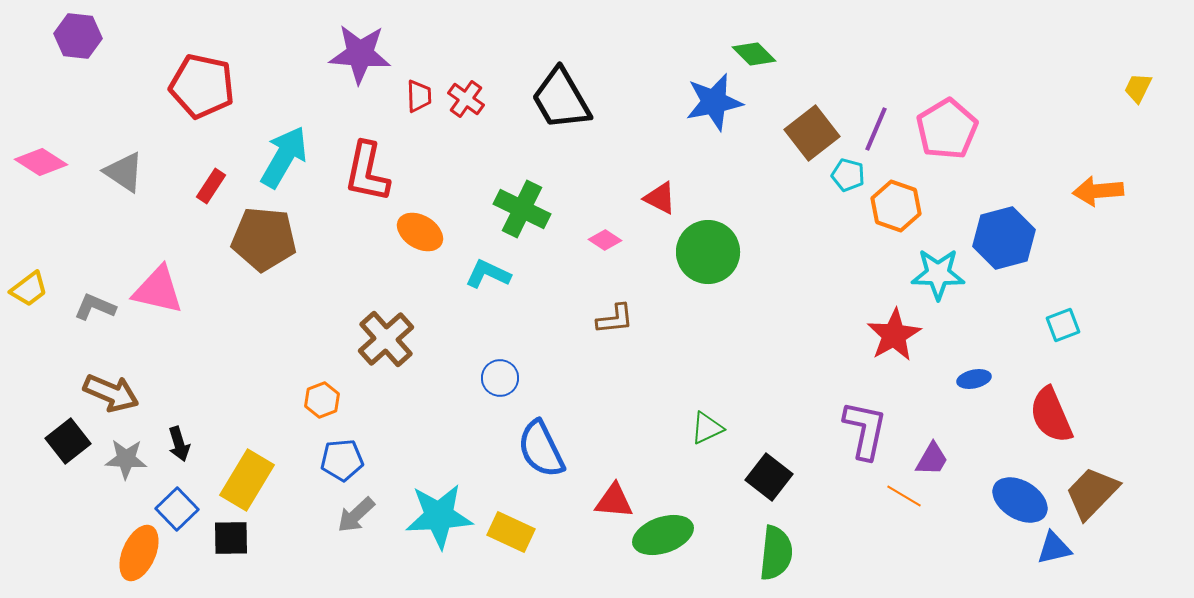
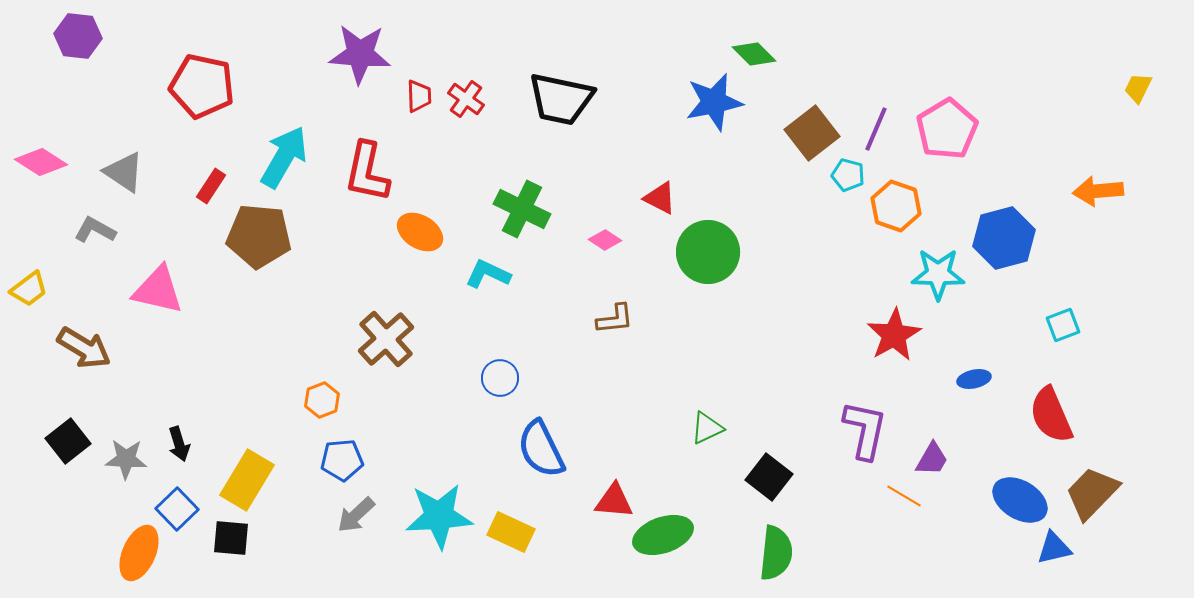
black trapezoid at (561, 99): rotated 48 degrees counterclockwise
brown pentagon at (264, 239): moved 5 px left, 3 px up
gray L-shape at (95, 307): moved 77 px up; rotated 6 degrees clockwise
brown arrow at (111, 393): moved 27 px left, 45 px up; rotated 8 degrees clockwise
black square at (231, 538): rotated 6 degrees clockwise
